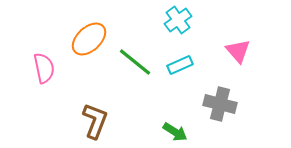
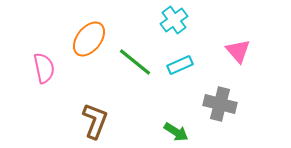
cyan cross: moved 4 px left
orange ellipse: rotated 9 degrees counterclockwise
green arrow: moved 1 px right
